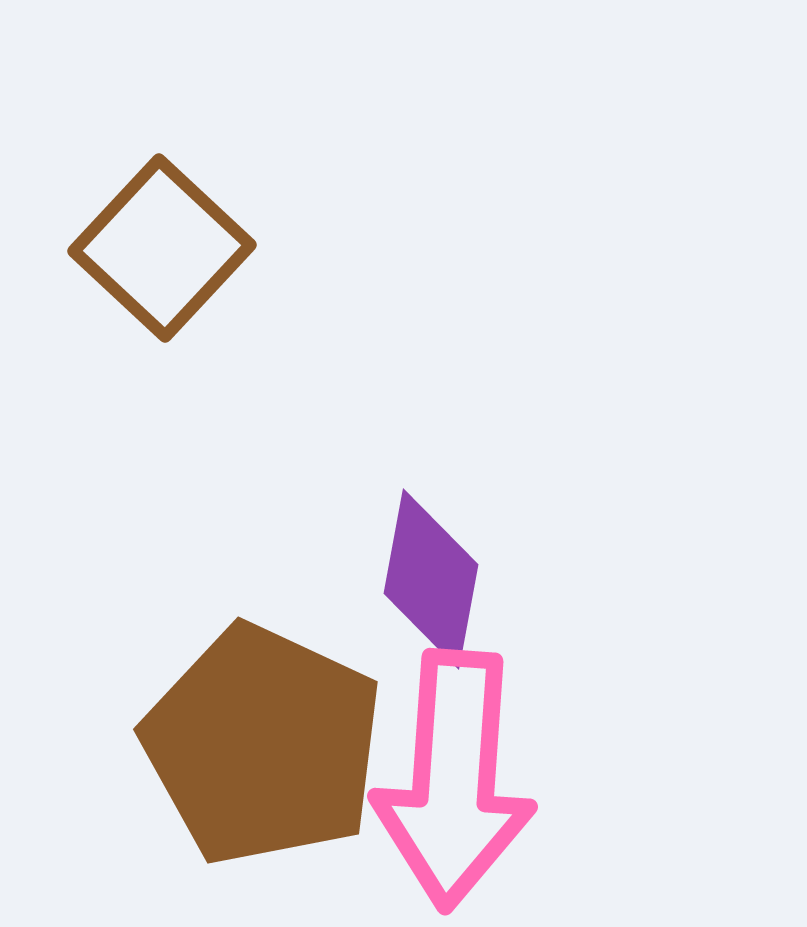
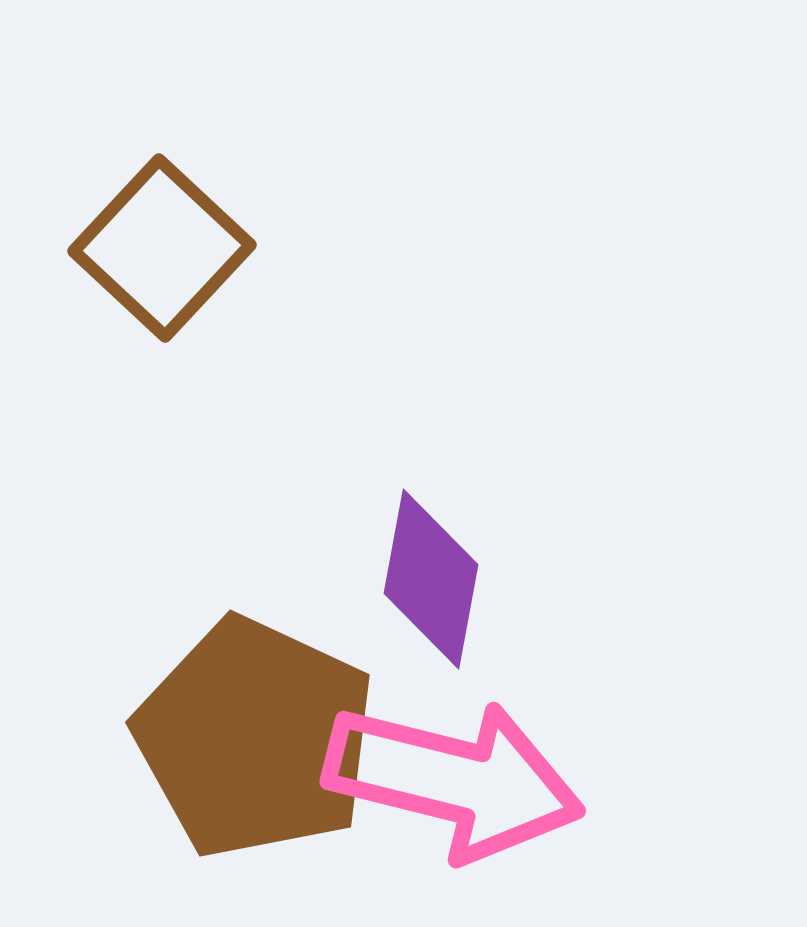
brown pentagon: moved 8 px left, 7 px up
pink arrow: rotated 80 degrees counterclockwise
